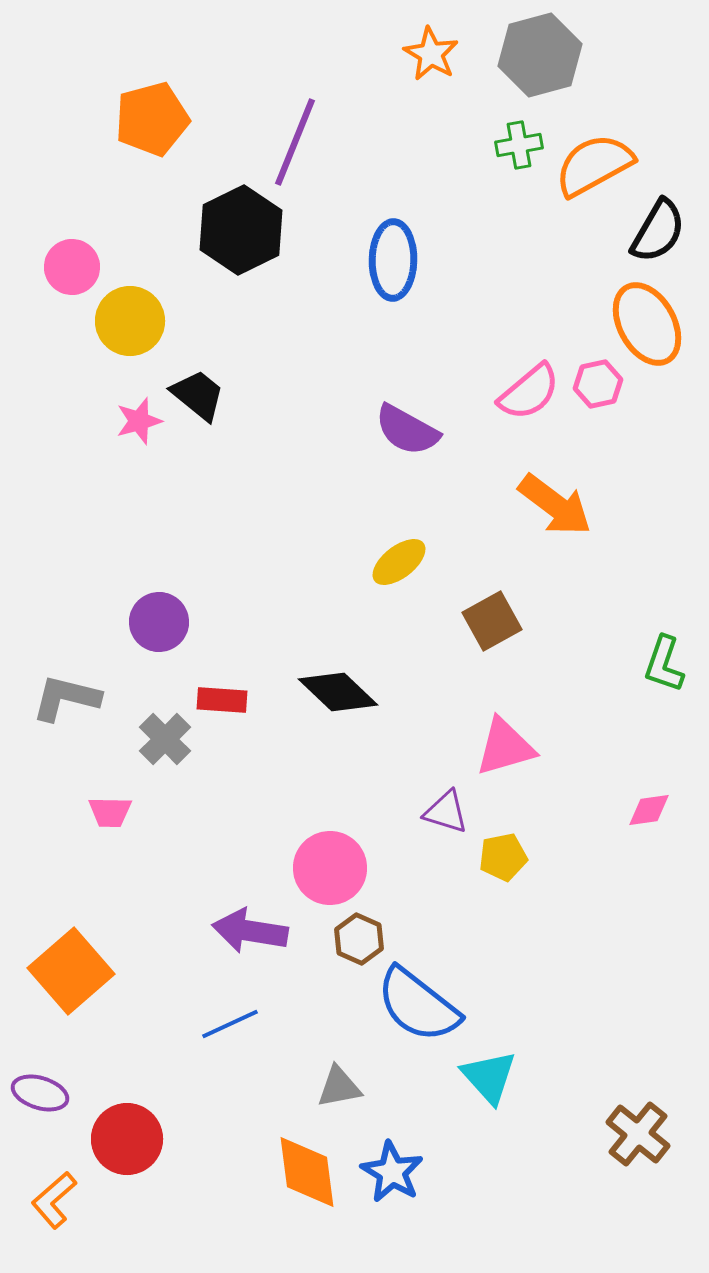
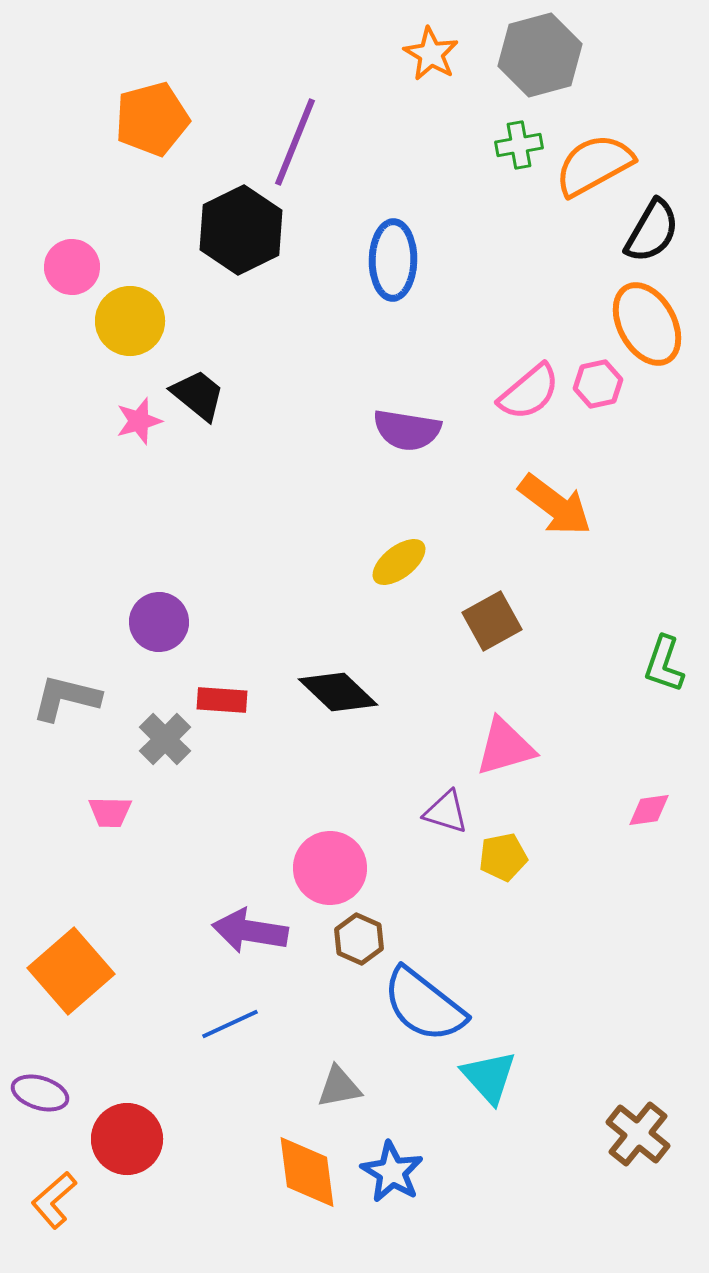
black semicircle at (658, 231): moved 6 px left
purple semicircle at (407, 430): rotated 20 degrees counterclockwise
blue semicircle at (418, 1005): moved 6 px right
